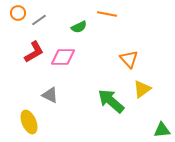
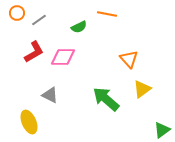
orange circle: moved 1 px left
green arrow: moved 5 px left, 2 px up
green triangle: rotated 30 degrees counterclockwise
